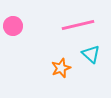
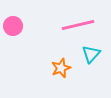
cyan triangle: rotated 30 degrees clockwise
